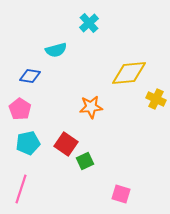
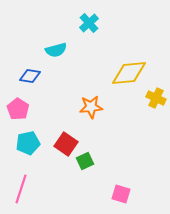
yellow cross: moved 1 px up
pink pentagon: moved 2 px left
